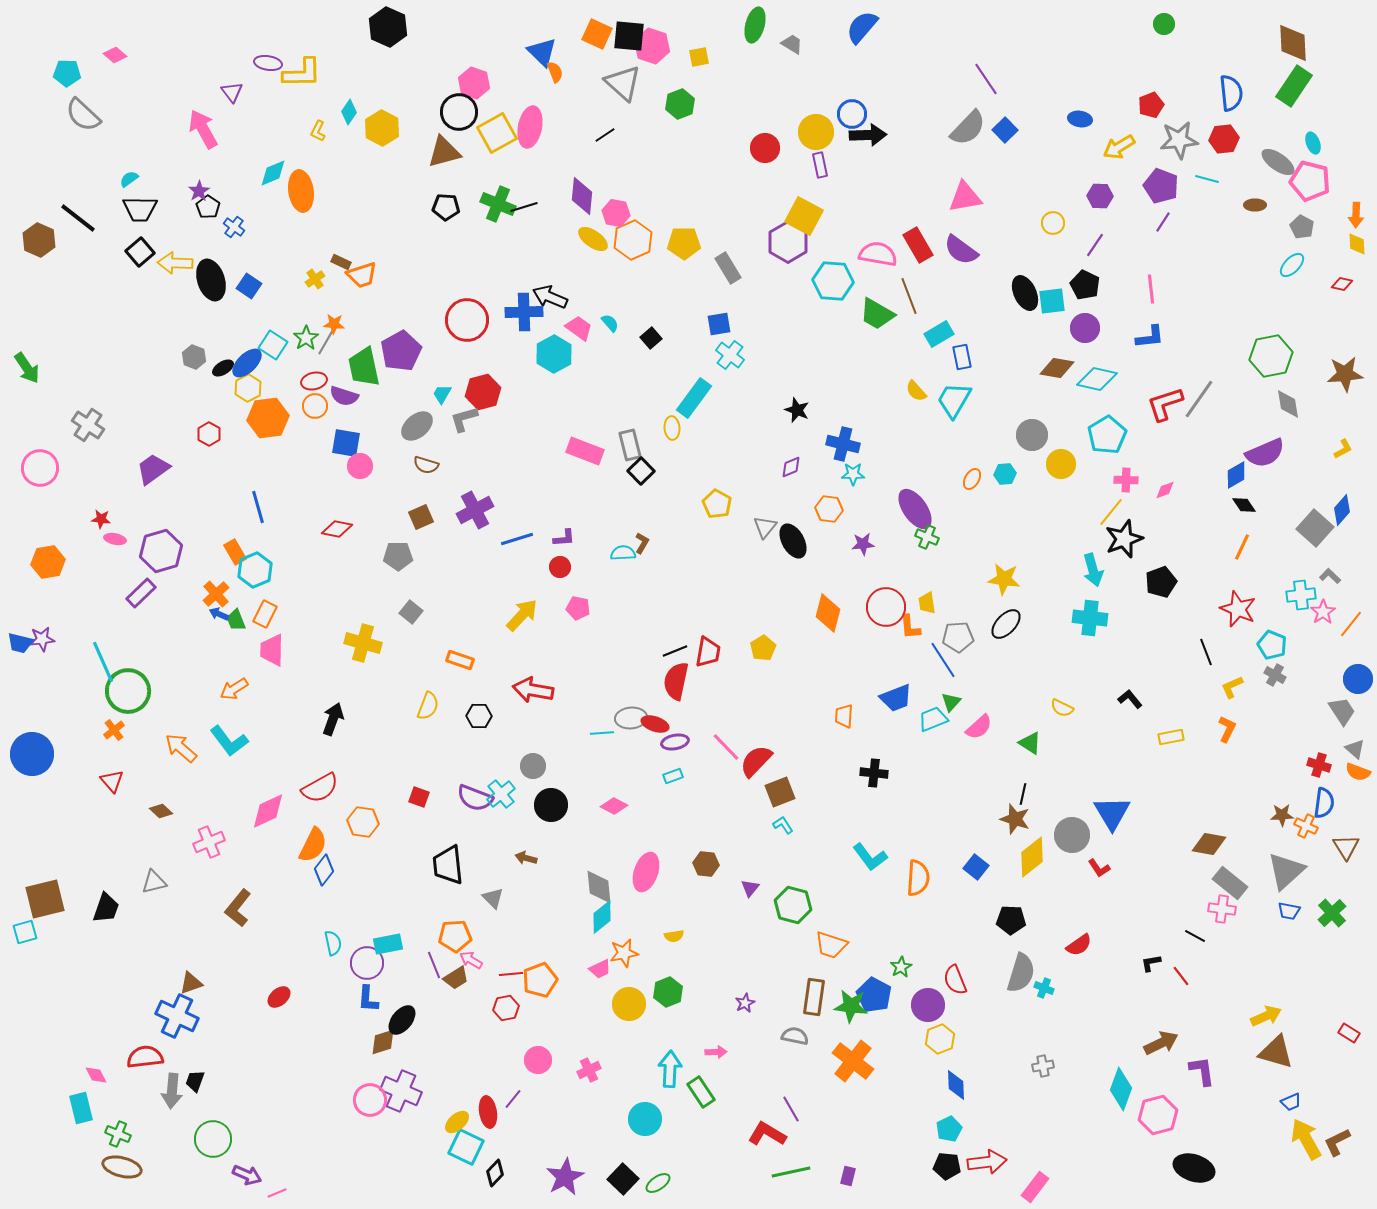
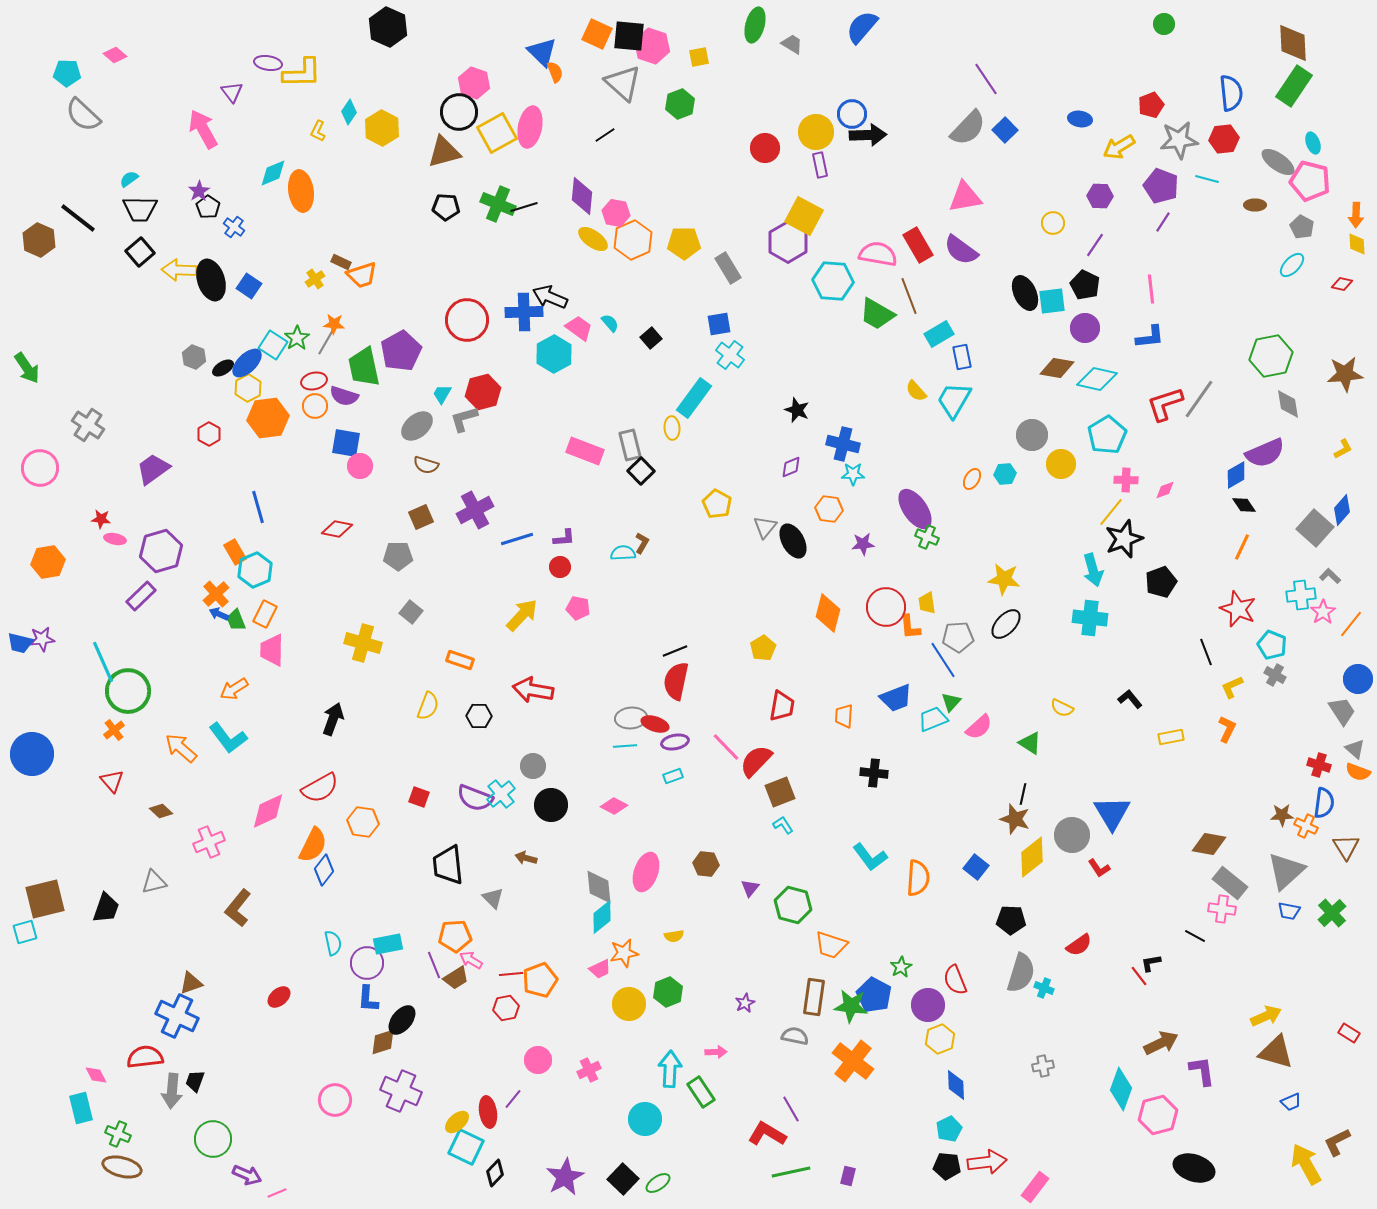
yellow arrow at (175, 263): moved 4 px right, 7 px down
green star at (306, 338): moved 9 px left
purple rectangle at (141, 593): moved 3 px down
red trapezoid at (708, 652): moved 74 px right, 54 px down
cyan line at (602, 733): moved 23 px right, 13 px down
cyan L-shape at (229, 741): moved 1 px left, 3 px up
red line at (1181, 976): moved 42 px left
pink circle at (370, 1100): moved 35 px left
yellow arrow at (1306, 1139): moved 25 px down
